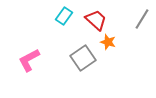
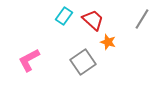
red trapezoid: moved 3 px left
gray square: moved 4 px down
